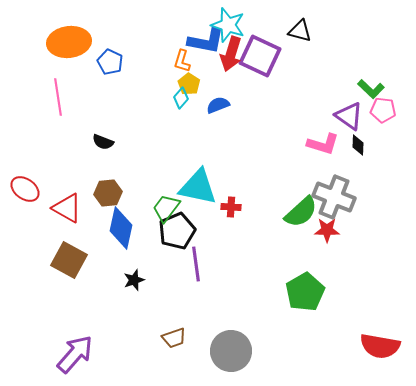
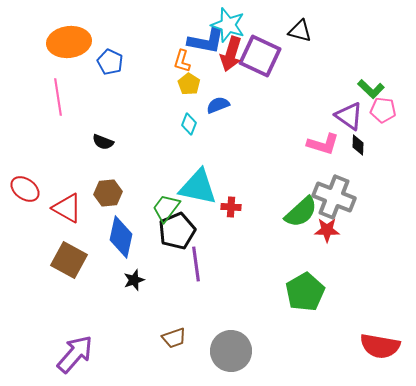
cyan diamond: moved 8 px right, 26 px down; rotated 20 degrees counterclockwise
blue diamond: moved 9 px down
